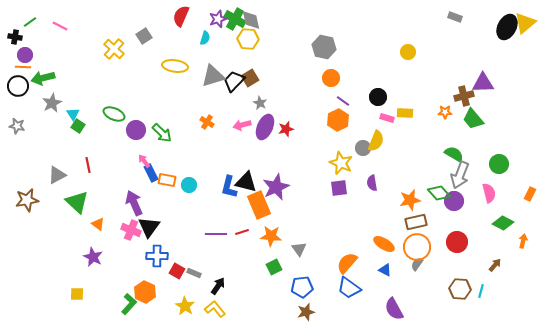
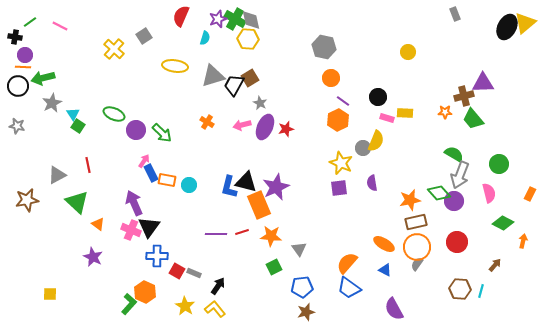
gray rectangle at (455, 17): moved 3 px up; rotated 48 degrees clockwise
black trapezoid at (234, 81): moved 4 px down; rotated 15 degrees counterclockwise
pink arrow at (144, 161): rotated 72 degrees clockwise
yellow square at (77, 294): moved 27 px left
